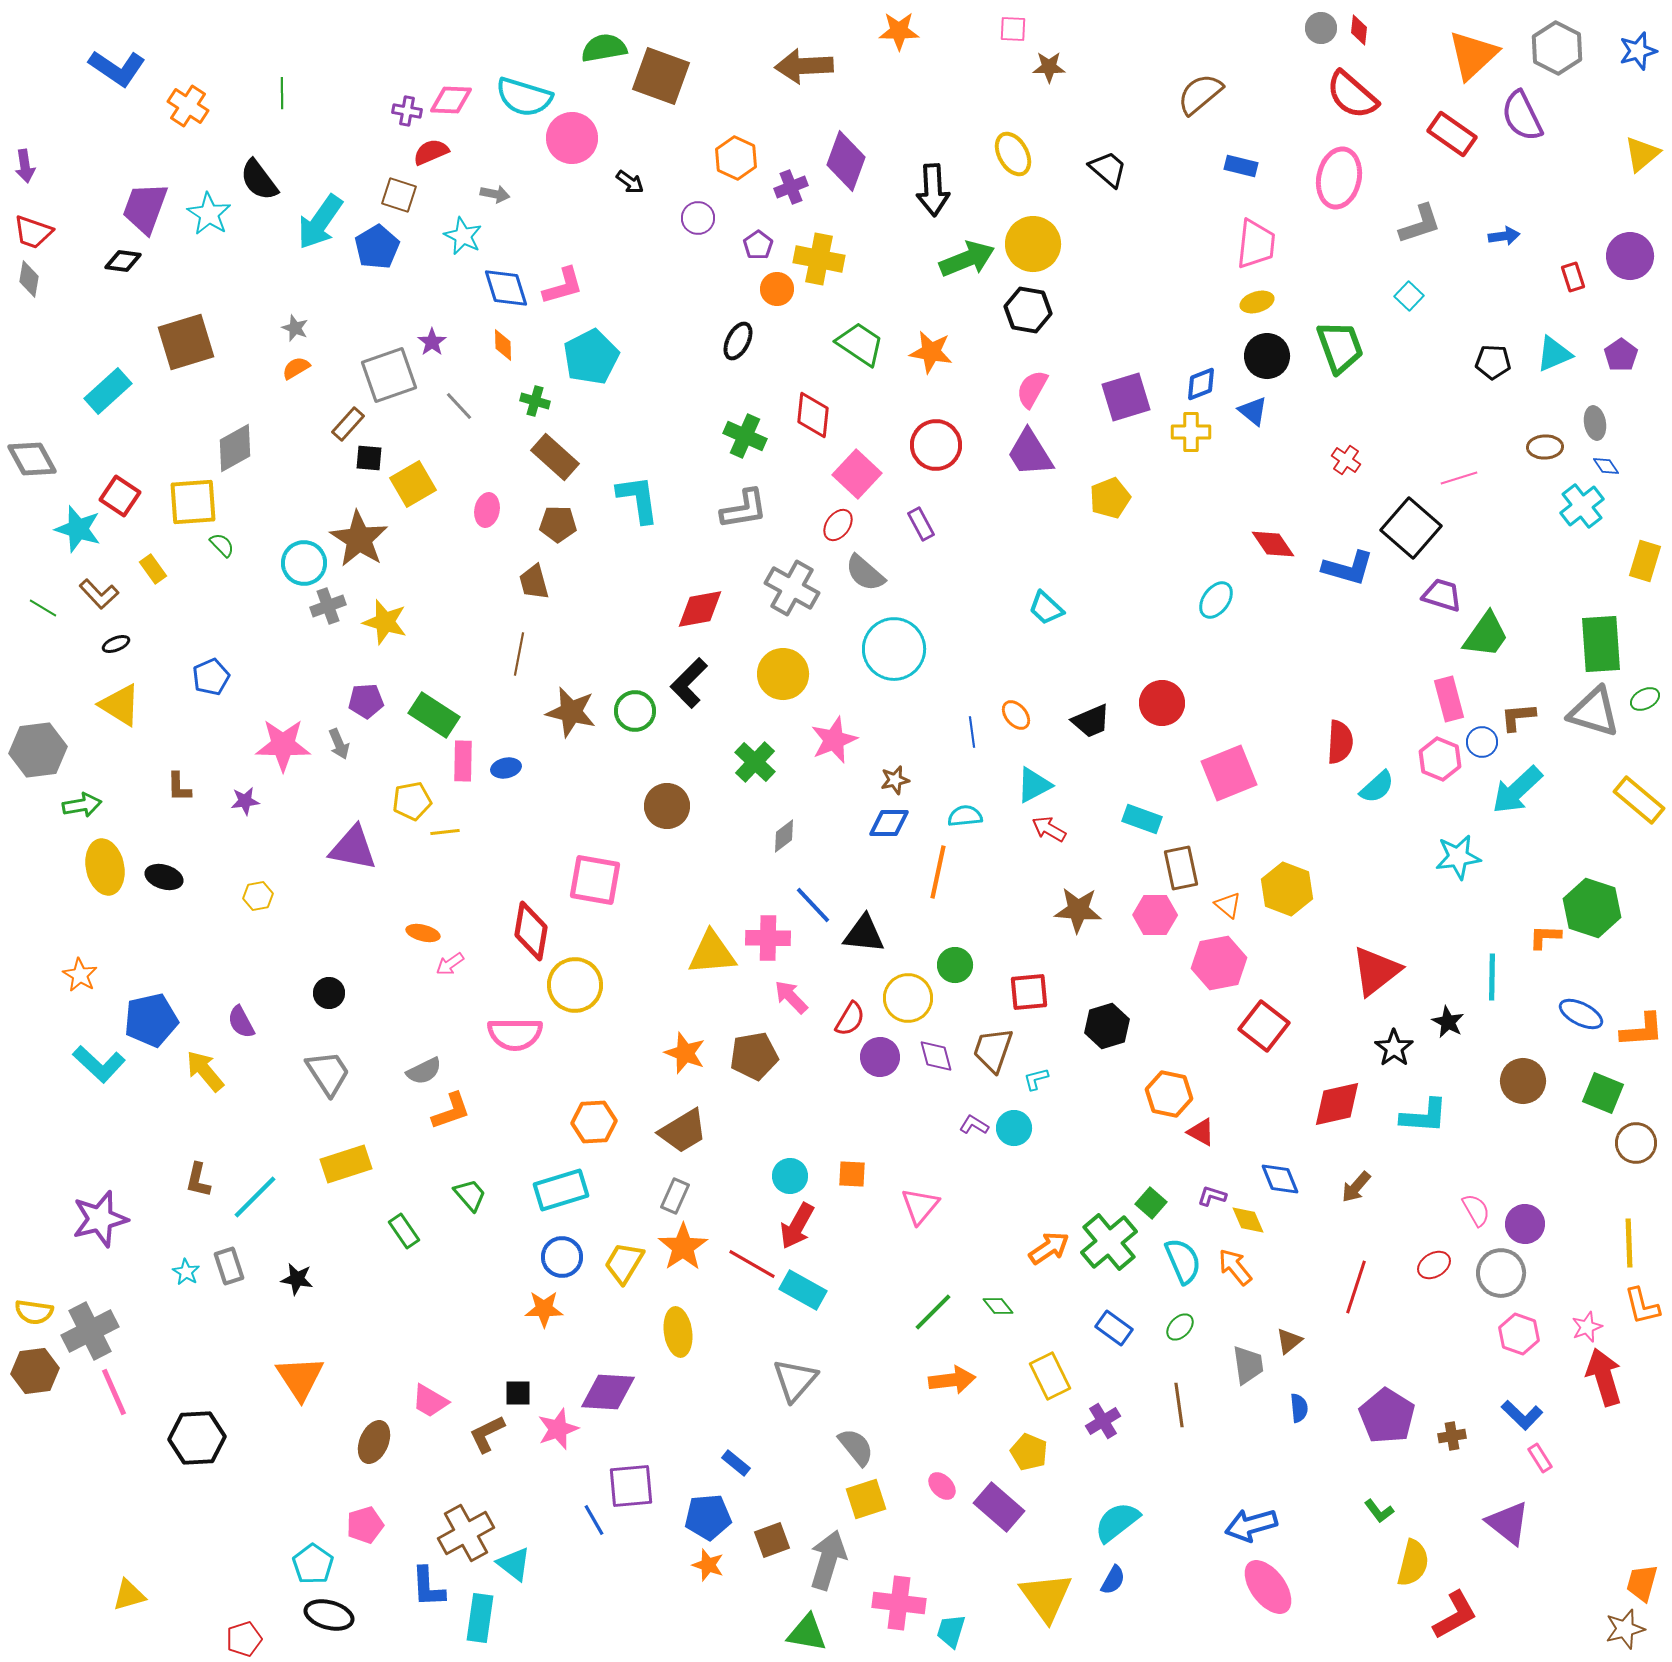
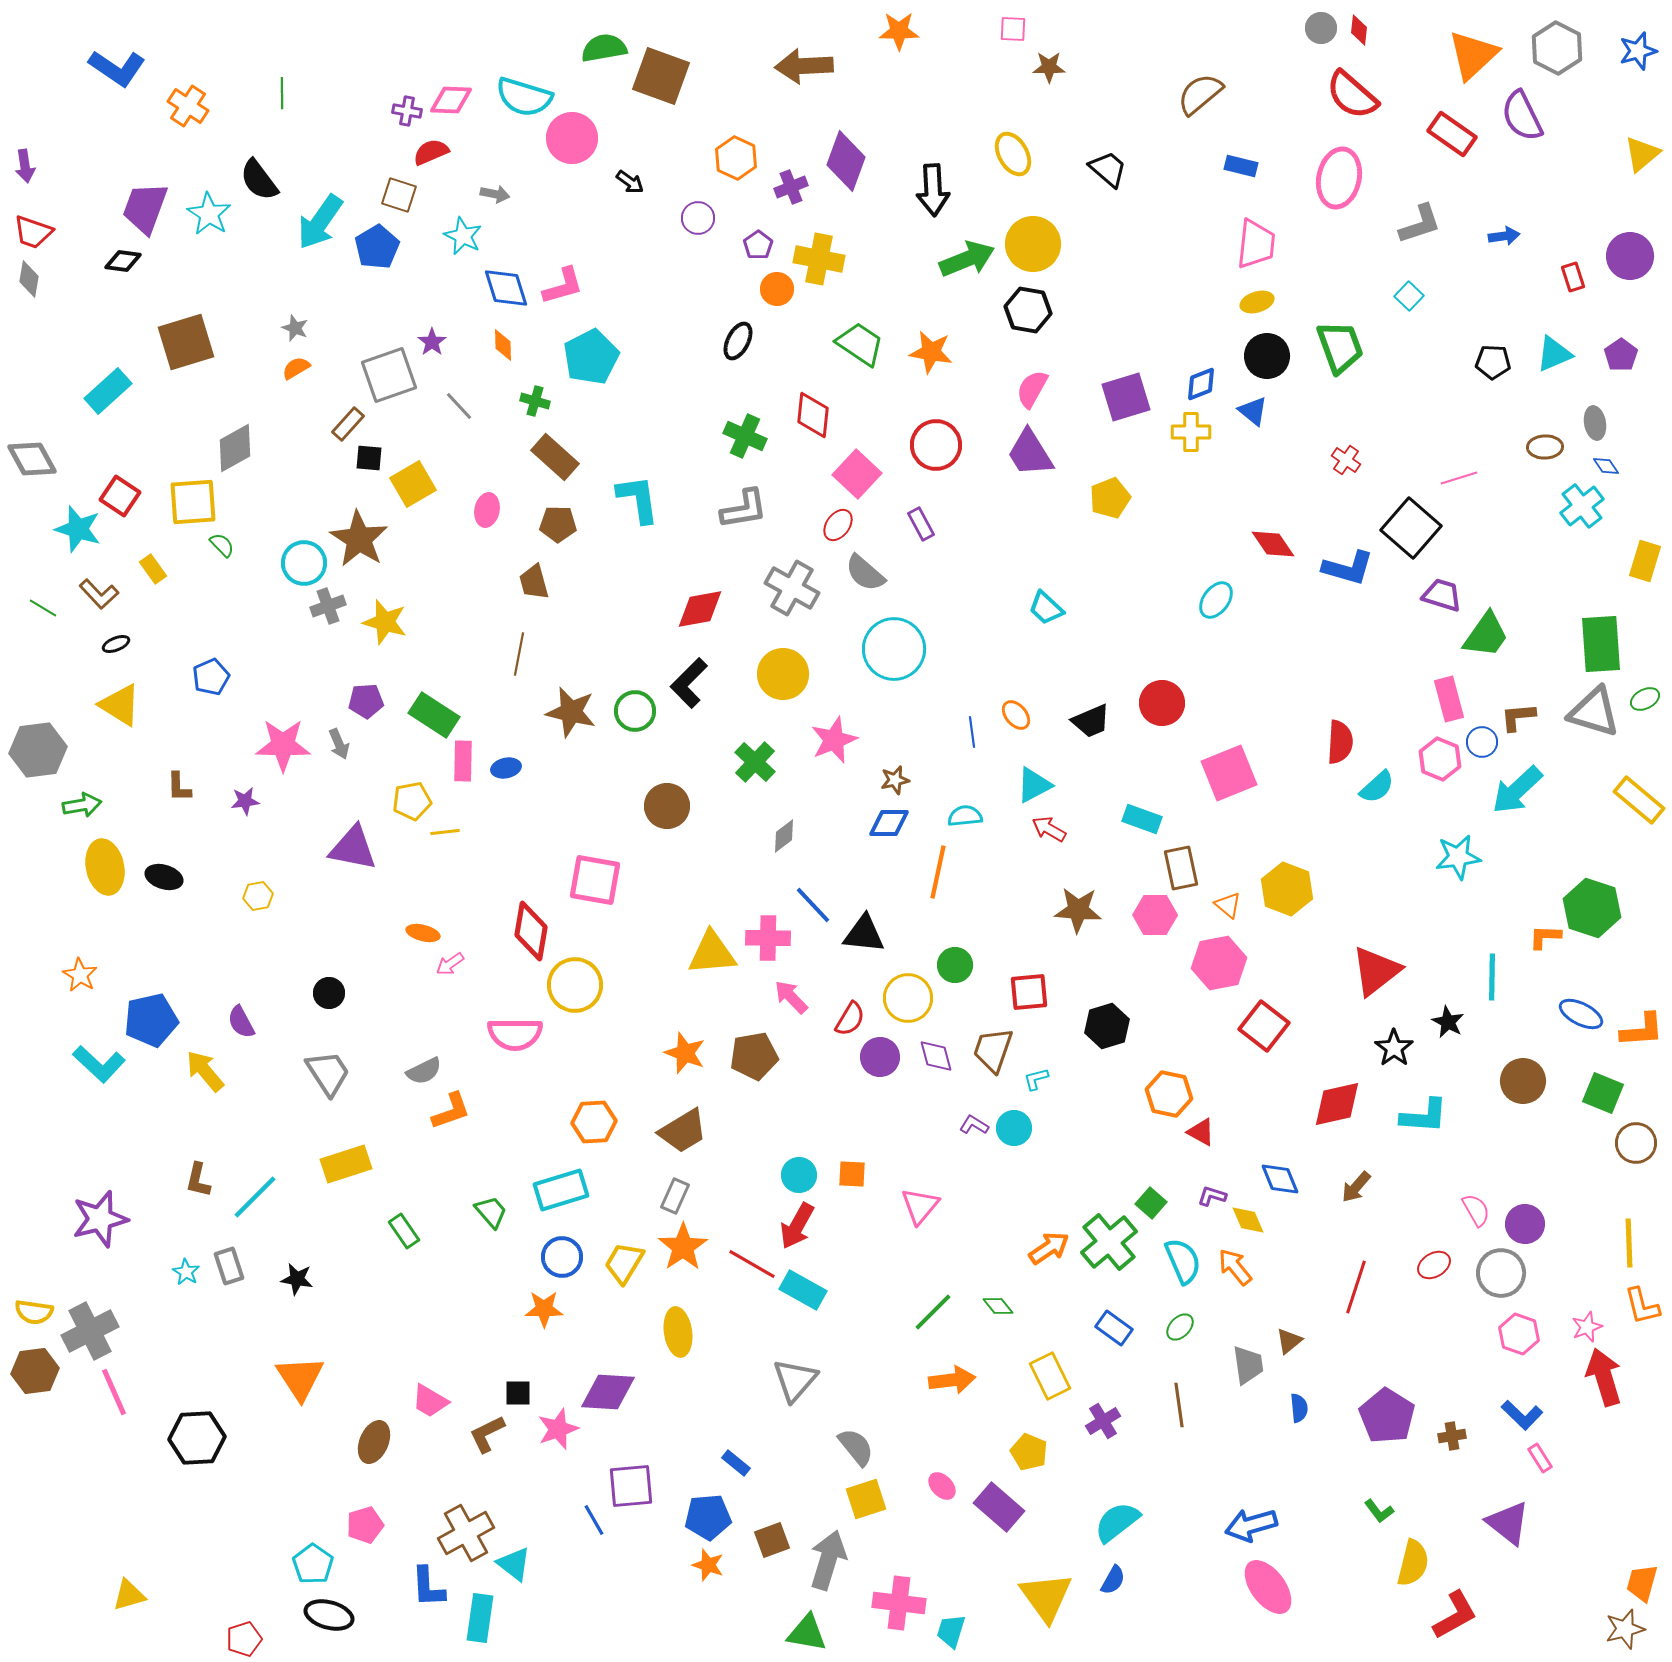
cyan circle at (790, 1176): moved 9 px right, 1 px up
green trapezoid at (470, 1195): moved 21 px right, 17 px down
